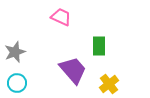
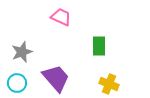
gray star: moved 7 px right
purple trapezoid: moved 17 px left, 8 px down
yellow cross: rotated 30 degrees counterclockwise
